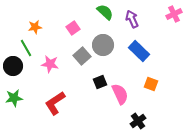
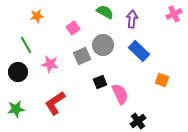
green semicircle: rotated 12 degrees counterclockwise
purple arrow: rotated 30 degrees clockwise
orange star: moved 2 px right, 11 px up
green line: moved 3 px up
gray square: rotated 18 degrees clockwise
black circle: moved 5 px right, 6 px down
orange square: moved 11 px right, 4 px up
green star: moved 2 px right, 11 px down
